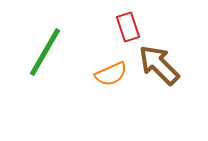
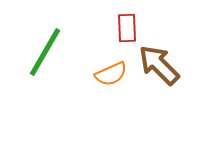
red rectangle: moved 1 px left, 1 px down; rotated 16 degrees clockwise
